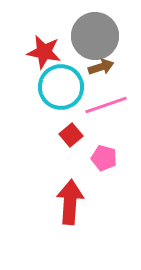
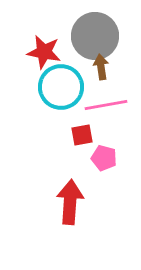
brown arrow: rotated 80 degrees counterclockwise
pink line: rotated 9 degrees clockwise
red square: moved 11 px right; rotated 30 degrees clockwise
